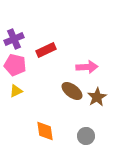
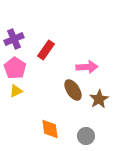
red rectangle: rotated 30 degrees counterclockwise
pink pentagon: moved 3 px down; rotated 20 degrees clockwise
brown ellipse: moved 1 px right, 1 px up; rotated 20 degrees clockwise
brown star: moved 2 px right, 2 px down
orange diamond: moved 5 px right, 2 px up
